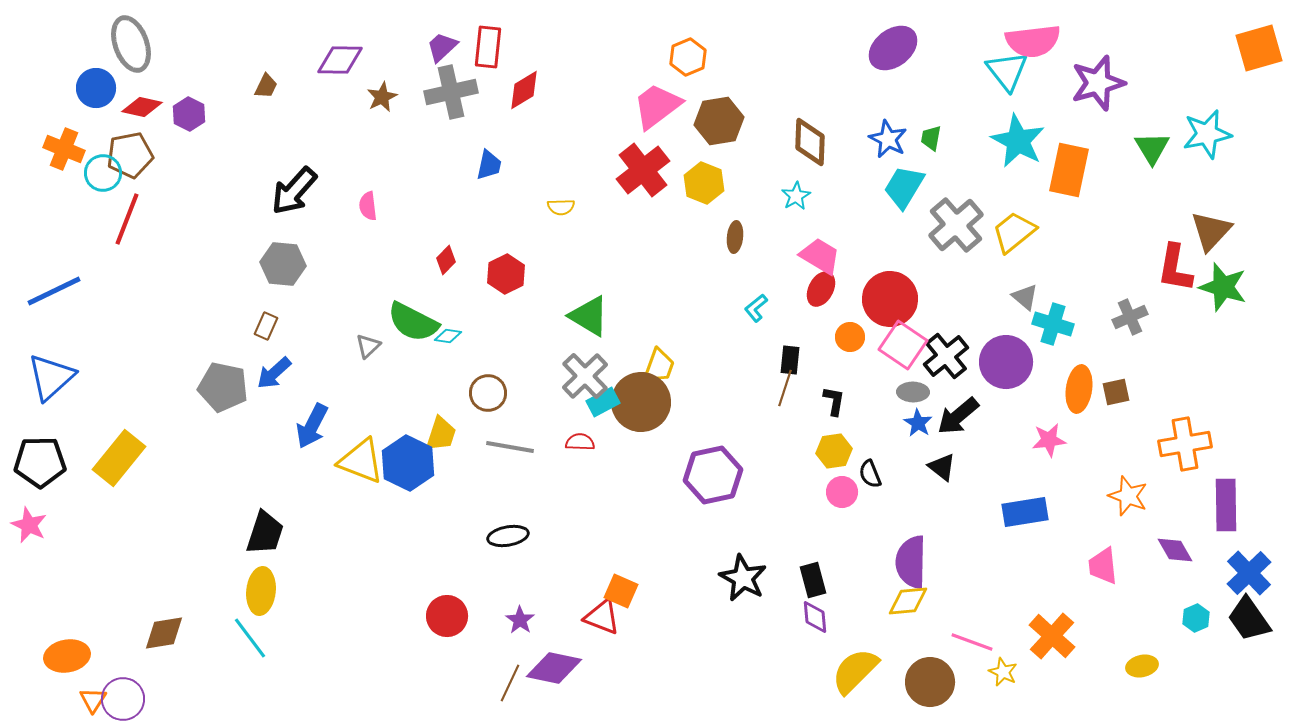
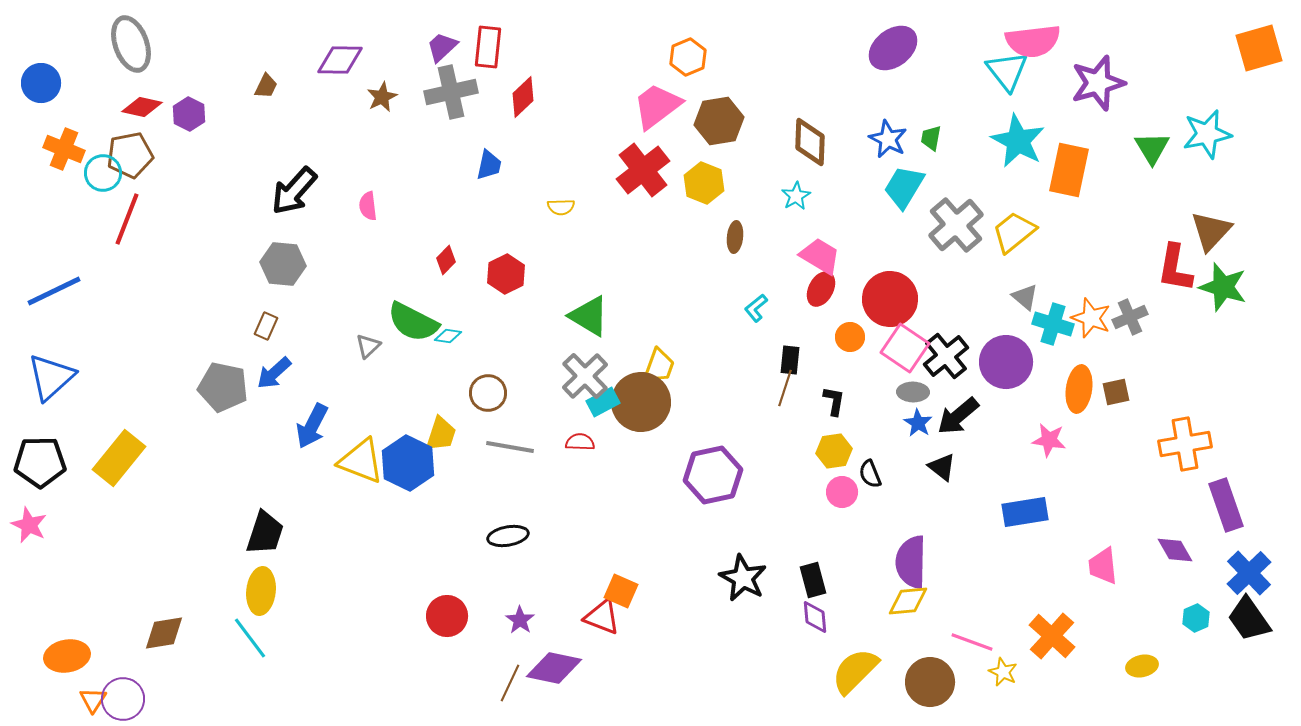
blue circle at (96, 88): moved 55 px left, 5 px up
red diamond at (524, 90): moved 1 px left, 7 px down; rotated 12 degrees counterclockwise
pink square at (903, 345): moved 2 px right, 3 px down
pink star at (1049, 440): rotated 16 degrees clockwise
orange star at (1128, 496): moved 37 px left, 178 px up
purple rectangle at (1226, 505): rotated 18 degrees counterclockwise
